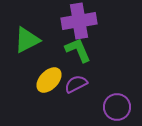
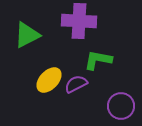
purple cross: rotated 12 degrees clockwise
green triangle: moved 5 px up
green L-shape: moved 20 px right, 10 px down; rotated 56 degrees counterclockwise
purple circle: moved 4 px right, 1 px up
